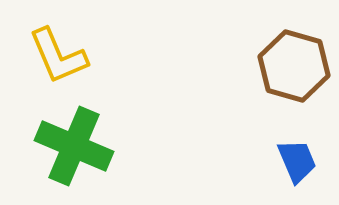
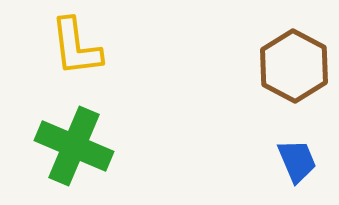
yellow L-shape: moved 18 px right, 9 px up; rotated 16 degrees clockwise
brown hexagon: rotated 12 degrees clockwise
